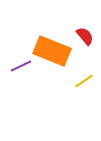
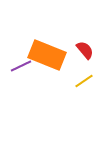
red semicircle: moved 14 px down
orange rectangle: moved 5 px left, 4 px down
